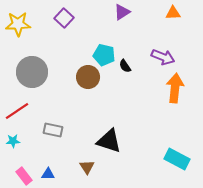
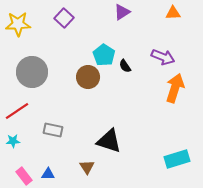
cyan pentagon: rotated 20 degrees clockwise
orange arrow: rotated 12 degrees clockwise
cyan rectangle: rotated 45 degrees counterclockwise
